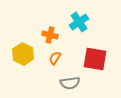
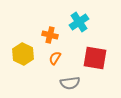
red square: moved 1 px up
